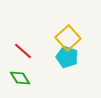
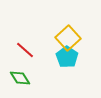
red line: moved 2 px right, 1 px up
cyan pentagon: rotated 15 degrees clockwise
